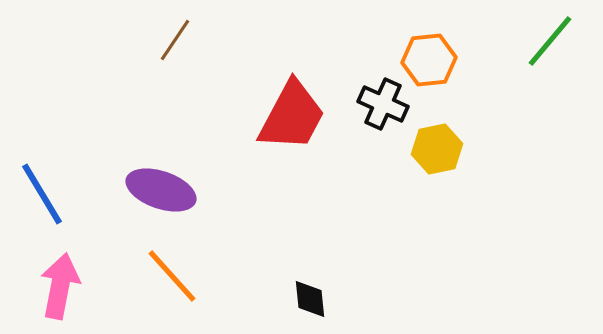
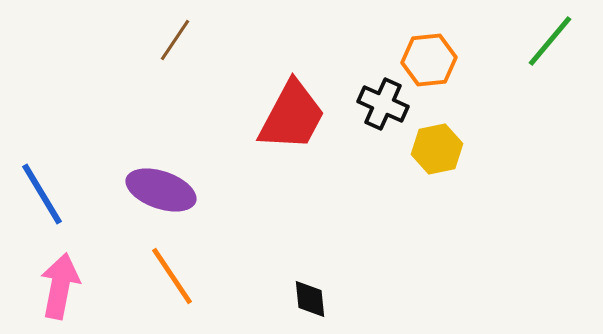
orange line: rotated 8 degrees clockwise
